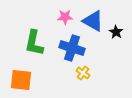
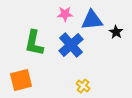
pink star: moved 3 px up
blue triangle: moved 1 px left, 1 px up; rotated 35 degrees counterclockwise
blue cross: moved 1 px left, 3 px up; rotated 30 degrees clockwise
yellow cross: moved 13 px down
orange square: rotated 20 degrees counterclockwise
